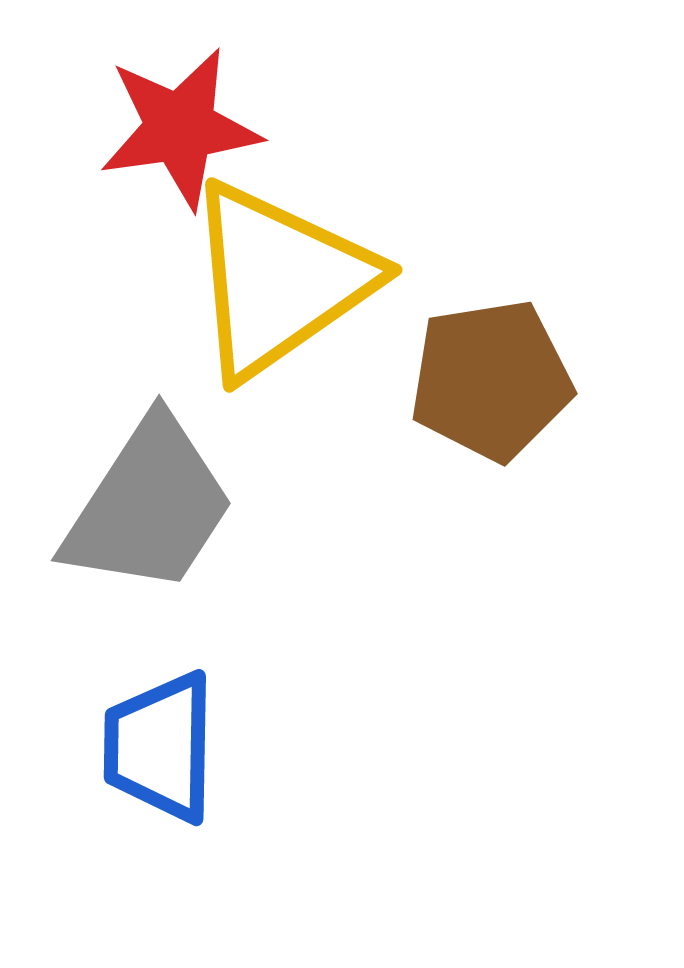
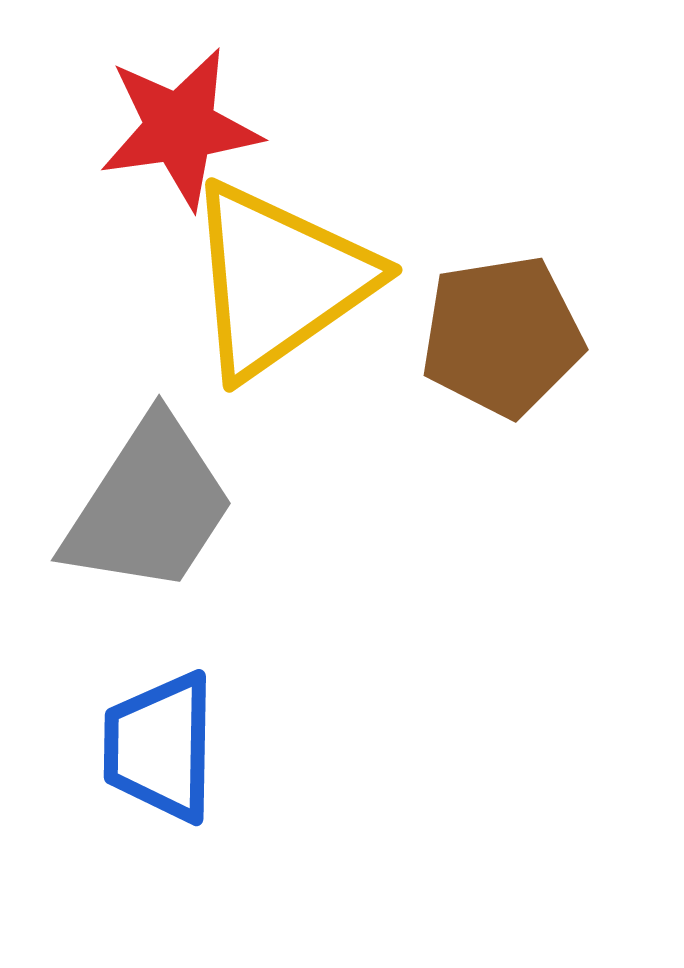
brown pentagon: moved 11 px right, 44 px up
